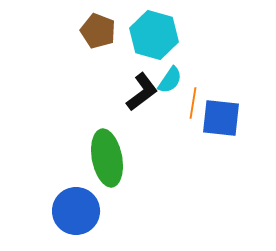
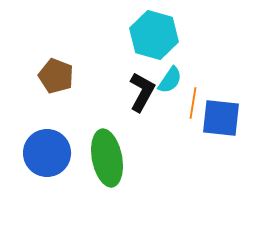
brown pentagon: moved 42 px left, 45 px down
black L-shape: rotated 24 degrees counterclockwise
blue circle: moved 29 px left, 58 px up
